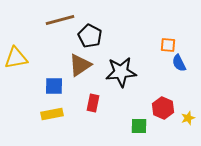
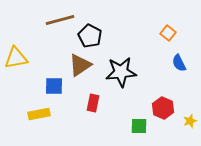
orange square: moved 12 px up; rotated 35 degrees clockwise
yellow rectangle: moved 13 px left
yellow star: moved 2 px right, 3 px down
